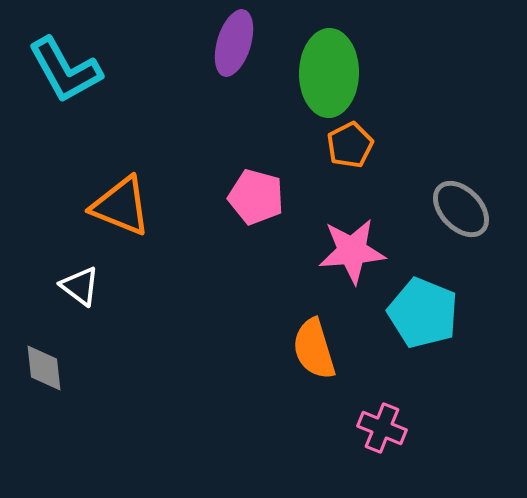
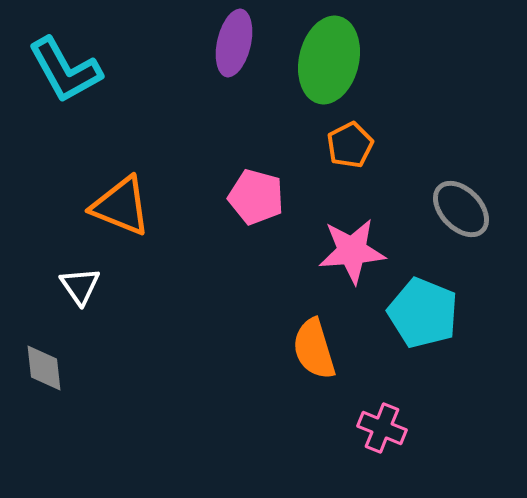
purple ellipse: rotated 4 degrees counterclockwise
green ellipse: moved 13 px up; rotated 12 degrees clockwise
white triangle: rotated 18 degrees clockwise
